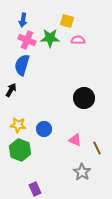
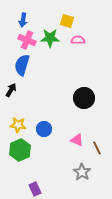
pink triangle: moved 2 px right
green hexagon: rotated 15 degrees clockwise
